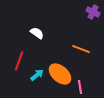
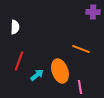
purple cross: rotated 24 degrees counterclockwise
white semicircle: moved 22 px left, 6 px up; rotated 56 degrees clockwise
orange ellipse: moved 3 px up; rotated 30 degrees clockwise
